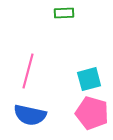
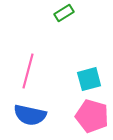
green rectangle: rotated 30 degrees counterclockwise
pink pentagon: moved 3 px down
